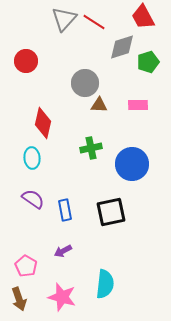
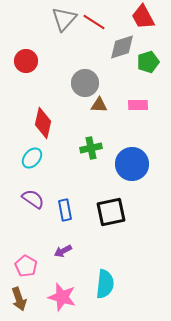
cyan ellipse: rotated 45 degrees clockwise
